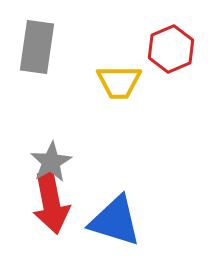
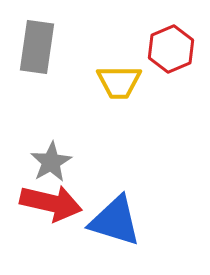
red arrow: rotated 66 degrees counterclockwise
